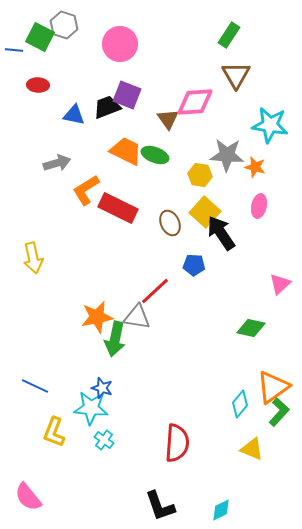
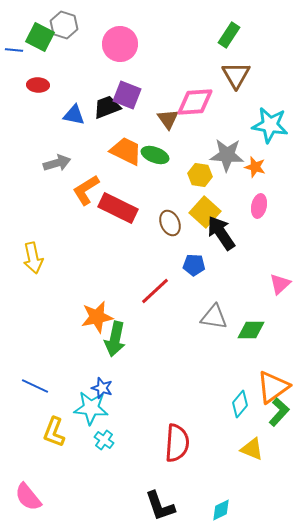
gray triangle at (137, 317): moved 77 px right
green diamond at (251, 328): moved 2 px down; rotated 12 degrees counterclockwise
